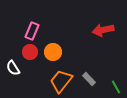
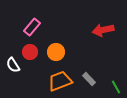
pink rectangle: moved 4 px up; rotated 18 degrees clockwise
orange circle: moved 3 px right
white semicircle: moved 3 px up
orange trapezoid: moved 1 px left; rotated 30 degrees clockwise
